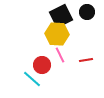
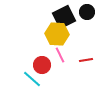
black square: moved 3 px right, 1 px down
